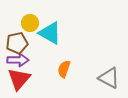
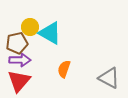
yellow circle: moved 4 px down
purple arrow: moved 2 px right
red triangle: moved 2 px down
